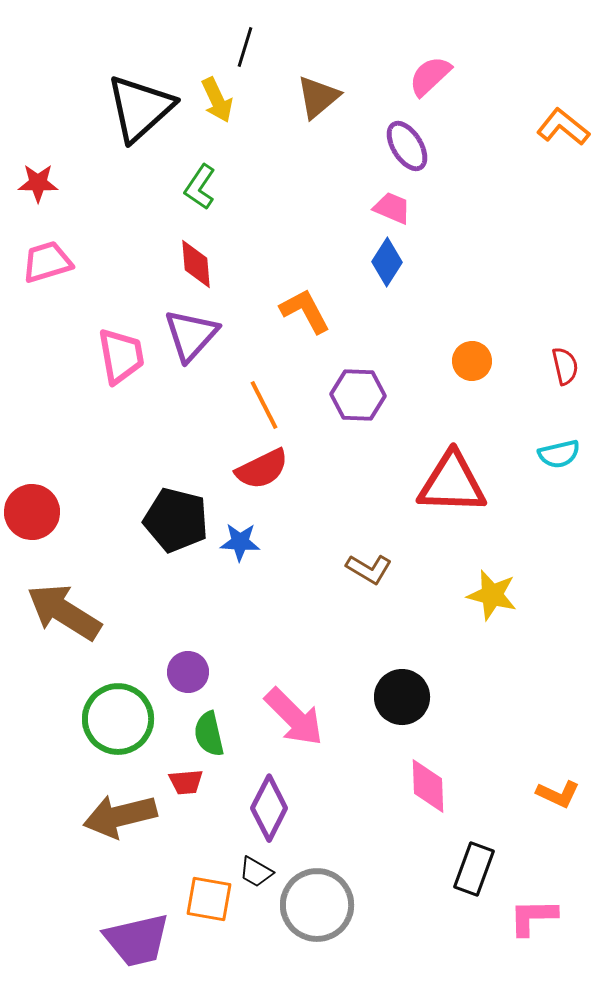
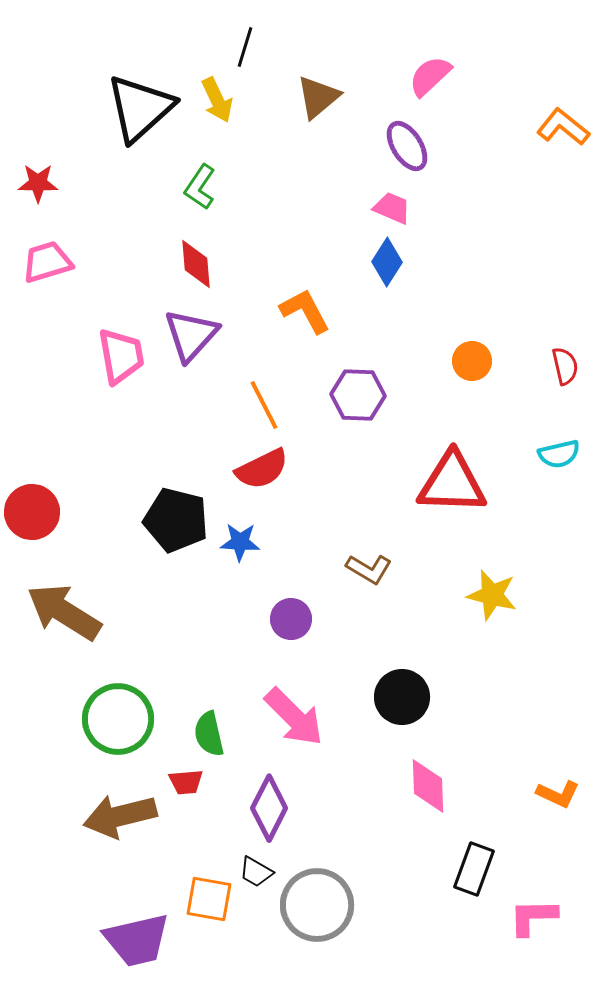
purple circle at (188, 672): moved 103 px right, 53 px up
